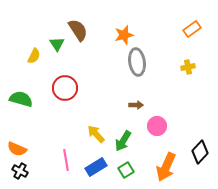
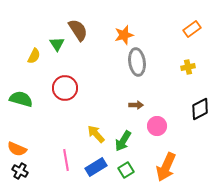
black diamond: moved 43 px up; rotated 20 degrees clockwise
